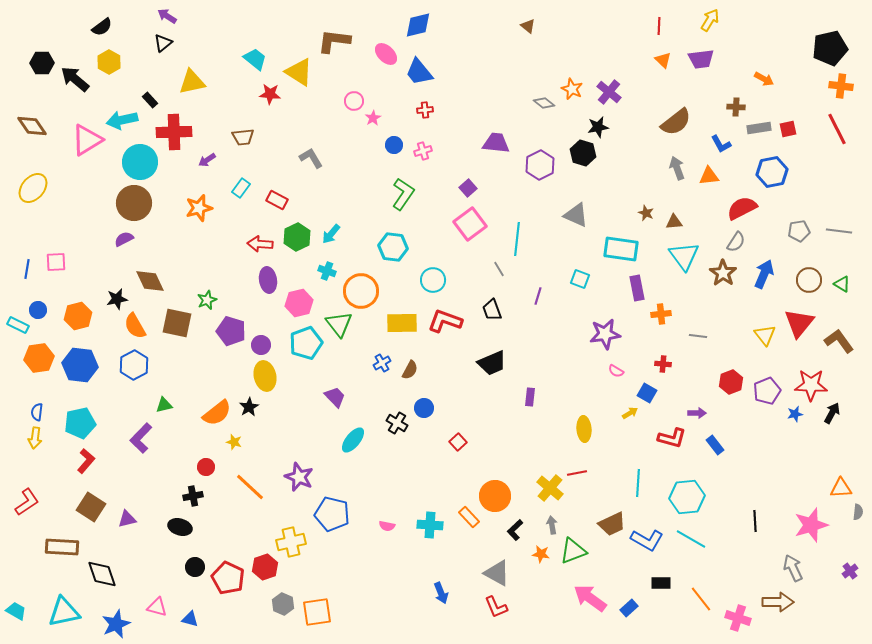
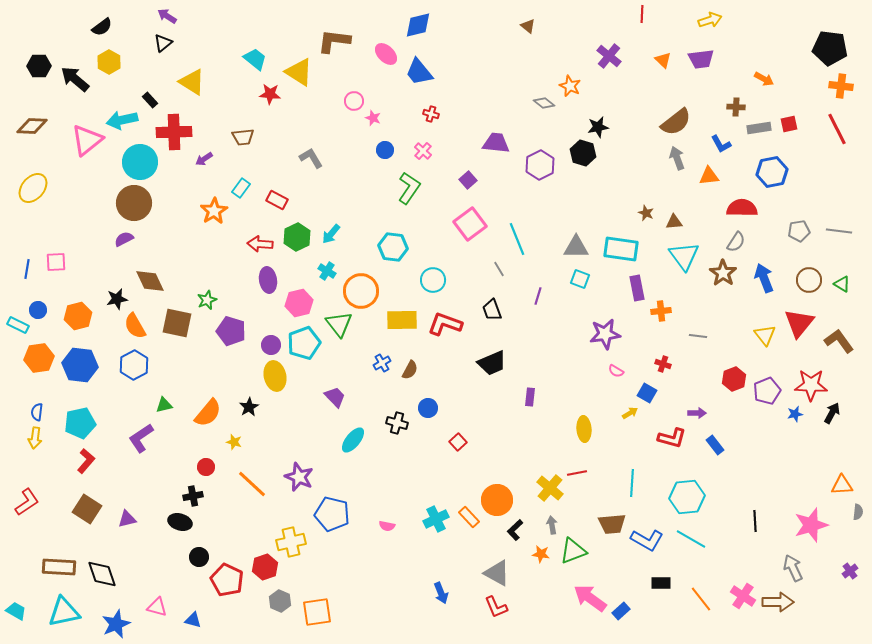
yellow arrow at (710, 20): rotated 40 degrees clockwise
red line at (659, 26): moved 17 px left, 12 px up
black pentagon at (830, 48): rotated 20 degrees clockwise
black hexagon at (42, 63): moved 3 px left, 3 px down
yellow triangle at (192, 82): rotated 44 degrees clockwise
orange star at (572, 89): moved 2 px left, 3 px up
purple cross at (609, 92): moved 36 px up
red cross at (425, 110): moved 6 px right, 4 px down; rotated 21 degrees clockwise
pink star at (373, 118): rotated 21 degrees counterclockwise
brown diamond at (32, 126): rotated 52 degrees counterclockwise
red square at (788, 129): moved 1 px right, 5 px up
pink triangle at (87, 140): rotated 8 degrees counterclockwise
blue circle at (394, 145): moved 9 px left, 5 px down
pink cross at (423, 151): rotated 30 degrees counterclockwise
purple arrow at (207, 160): moved 3 px left, 1 px up
gray arrow at (677, 168): moved 10 px up
purple square at (468, 188): moved 8 px up
green L-shape at (403, 194): moved 6 px right, 6 px up
orange star at (199, 208): moved 15 px right, 3 px down; rotated 16 degrees counterclockwise
red semicircle at (742, 208): rotated 28 degrees clockwise
gray triangle at (576, 215): moved 32 px down; rotated 24 degrees counterclockwise
cyan line at (517, 239): rotated 28 degrees counterclockwise
cyan cross at (327, 271): rotated 12 degrees clockwise
blue arrow at (764, 274): moved 4 px down; rotated 44 degrees counterclockwise
orange cross at (661, 314): moved 3 px up
red L-shape at (445, 321): moved 3 px down
yellow rectangle at (402, 323): moved 3 px up
cyan pentagon at (306, 343): moved 2 px left
purple circle at (261, 345): moved 10 px right
red cross at (663, 364): rotated 14 degrees clockwise
yellow ellipse at (265, 376): moved 10 px right
red hexagon at (731, 382): moved 3 px right, 3 px up
blue circle at (424, 408): moved 4 px right
orange semicircle at (217, 413): moved 9 px left; rotated 12 degrees counterclockwise
black cross at (397, 423): rotated 15 degrees counterclockwise
purple L-shape at (141, 438): rotated 12 degrees clockwise
cyan line at (638, 483): moved 6 px left
orange line at (250, 487): moved 2 px right, 3 px up
orange triangle at (841, 488): moved 1 px right, 3 px up
orange circle at (495, 496): moved 2 px right, 4 px down
brown square at (91, 507): moved 4 px left, 2 px down
brown trapezoid at (612, 524): rotated 20 degrees clockwise
cyan cross at (430, 525): moved 6 px right, 6 px up; rotated 30 degrees counterclockwise
black ellipse at (180, 527): moved 5 px up
brown rectangle at (62, 547): moved 3 px left, 20 px down
black circle at (195, 567): moved 4 px right, 10 px up
red pentagon at (228, 578): moved 1 px left, 2 px down
gray hexagon at (283, 604): moved 3 px left, 3 px up
blue rectangle at (629, 608): moved 8 px left, 3 px down
pink cross at (738, 618): moved 5 px right, 22 px up; rotated 15 degrees clockwise
blue triangle at (190, 619): moved 3 px right, 1 px down
